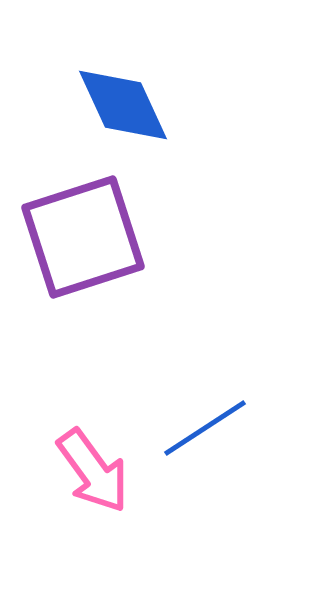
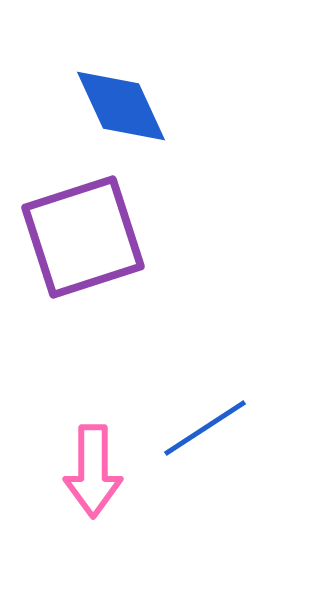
blue diamond: moved 2 px left, 1 px down
pink arrow: rotated 36 degrees clockwise
